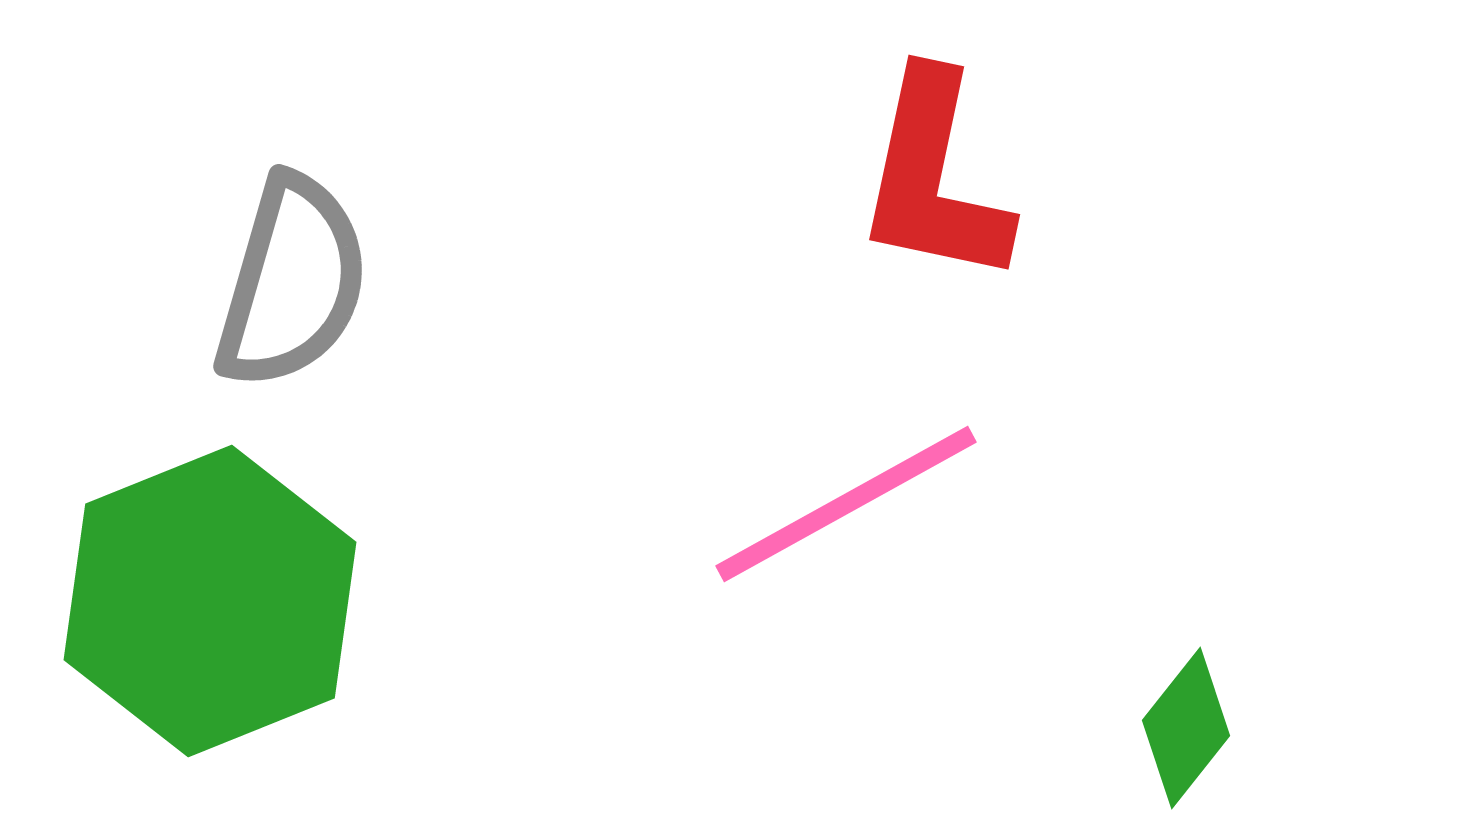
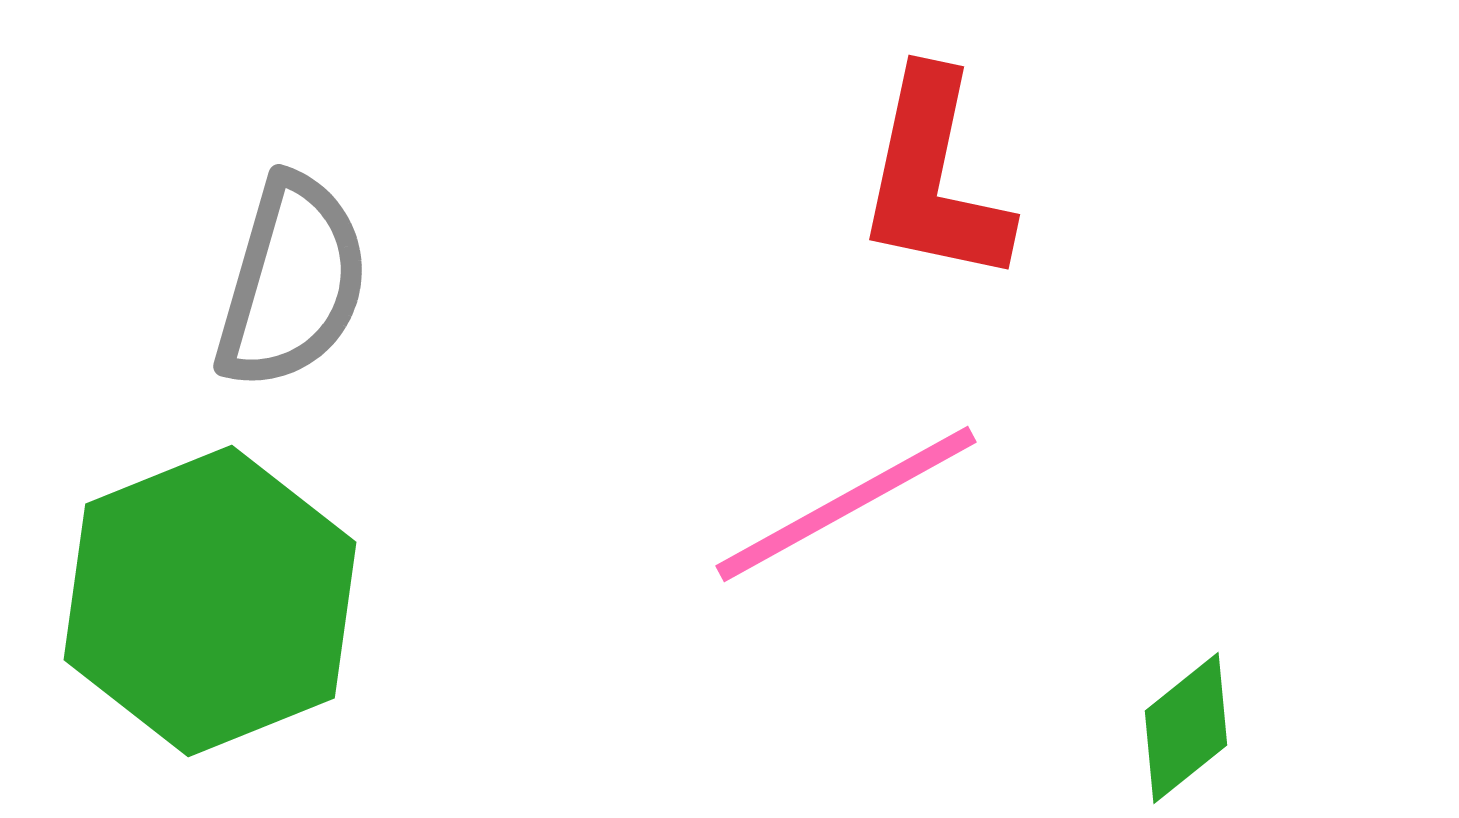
green diamond: rotated 13 degrees clockwise
